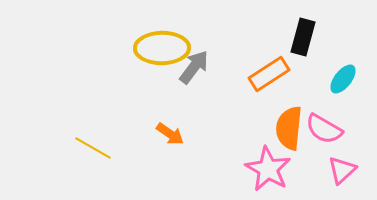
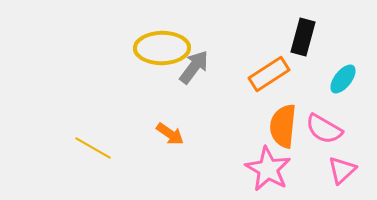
orange semicircle: moved 6 px left, 2 px up
